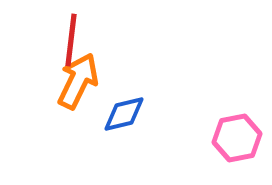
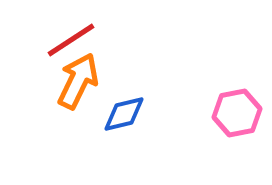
red line: rotated 50 degrees clockwise
pink hexagon: moved 25 px up
